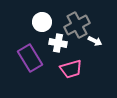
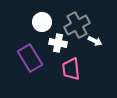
pink trapezoid: rotated 100 degrees clockwise
